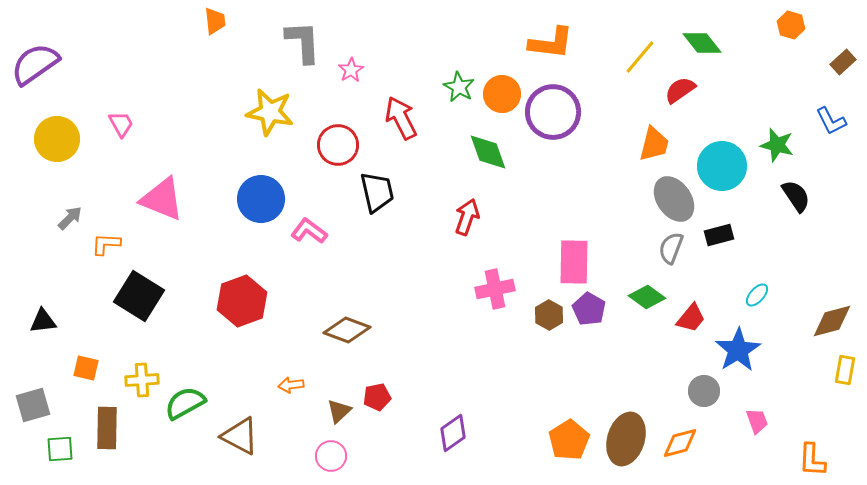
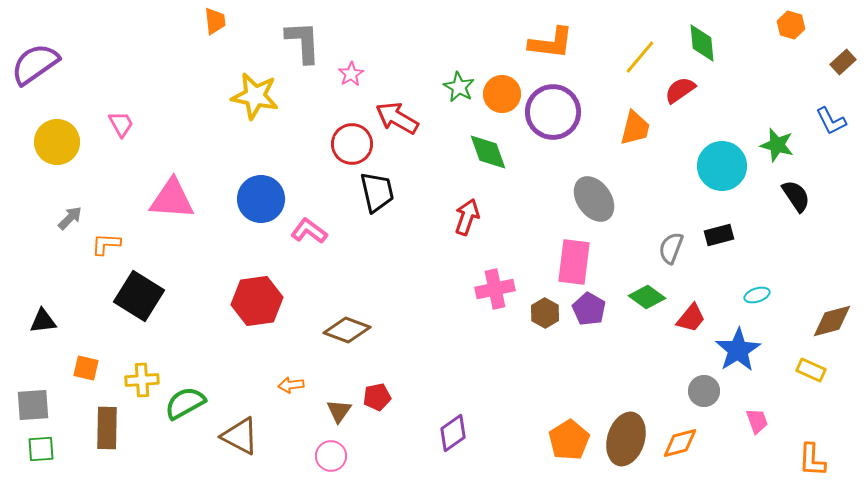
green diamond at (702, 43): rotated 33 degrees clockwise
pink star at (351, 70): moved 4 px down
yellow star at (270, 112): moved 15 px left, 16 px up
red arrow at (401, 118): moved 4 px left; rotated 33 degrees counterclockwise
yellow circle at (57, 139): moved 3 px down
orange trapezoid at (654, 144): moved 19 px left, 16 px up
red circle at (338, 145): moved 14 px right, 1 px up
pink triangle at (162, 199): moved 10 px right; rotated 18 degrees counterclockwise
gray ellipse at (674, 199): moved 80 px left
pink rectangle at (574, 262): rotated 6 degrees clockwise
cyan ellipse at (757, 295): rotated 30 degrees clockwise
red hexagon at (242, 301): moved 15 px right; rotated 12 degrees clockwise
brown hexagon at (549, 315): moved 4 px left, 2 px up
yellow rectangle at (845, 370): moved 34 px left; rotated 76 degrees counterclockwise
gray square at (33, 405): rotated 12 degrees clockwise
brown triangle at (339, 411): rotated 12 degrees counterclockwise
green square at (60, 449): moved 19 px left
